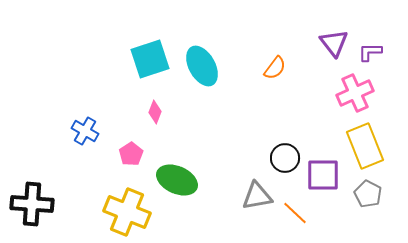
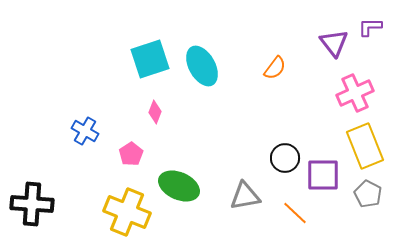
purple L-shape: moved 25 px up
green ellipse: moved 2 px right, 6 px down
gray triangle: moved 12 px left
